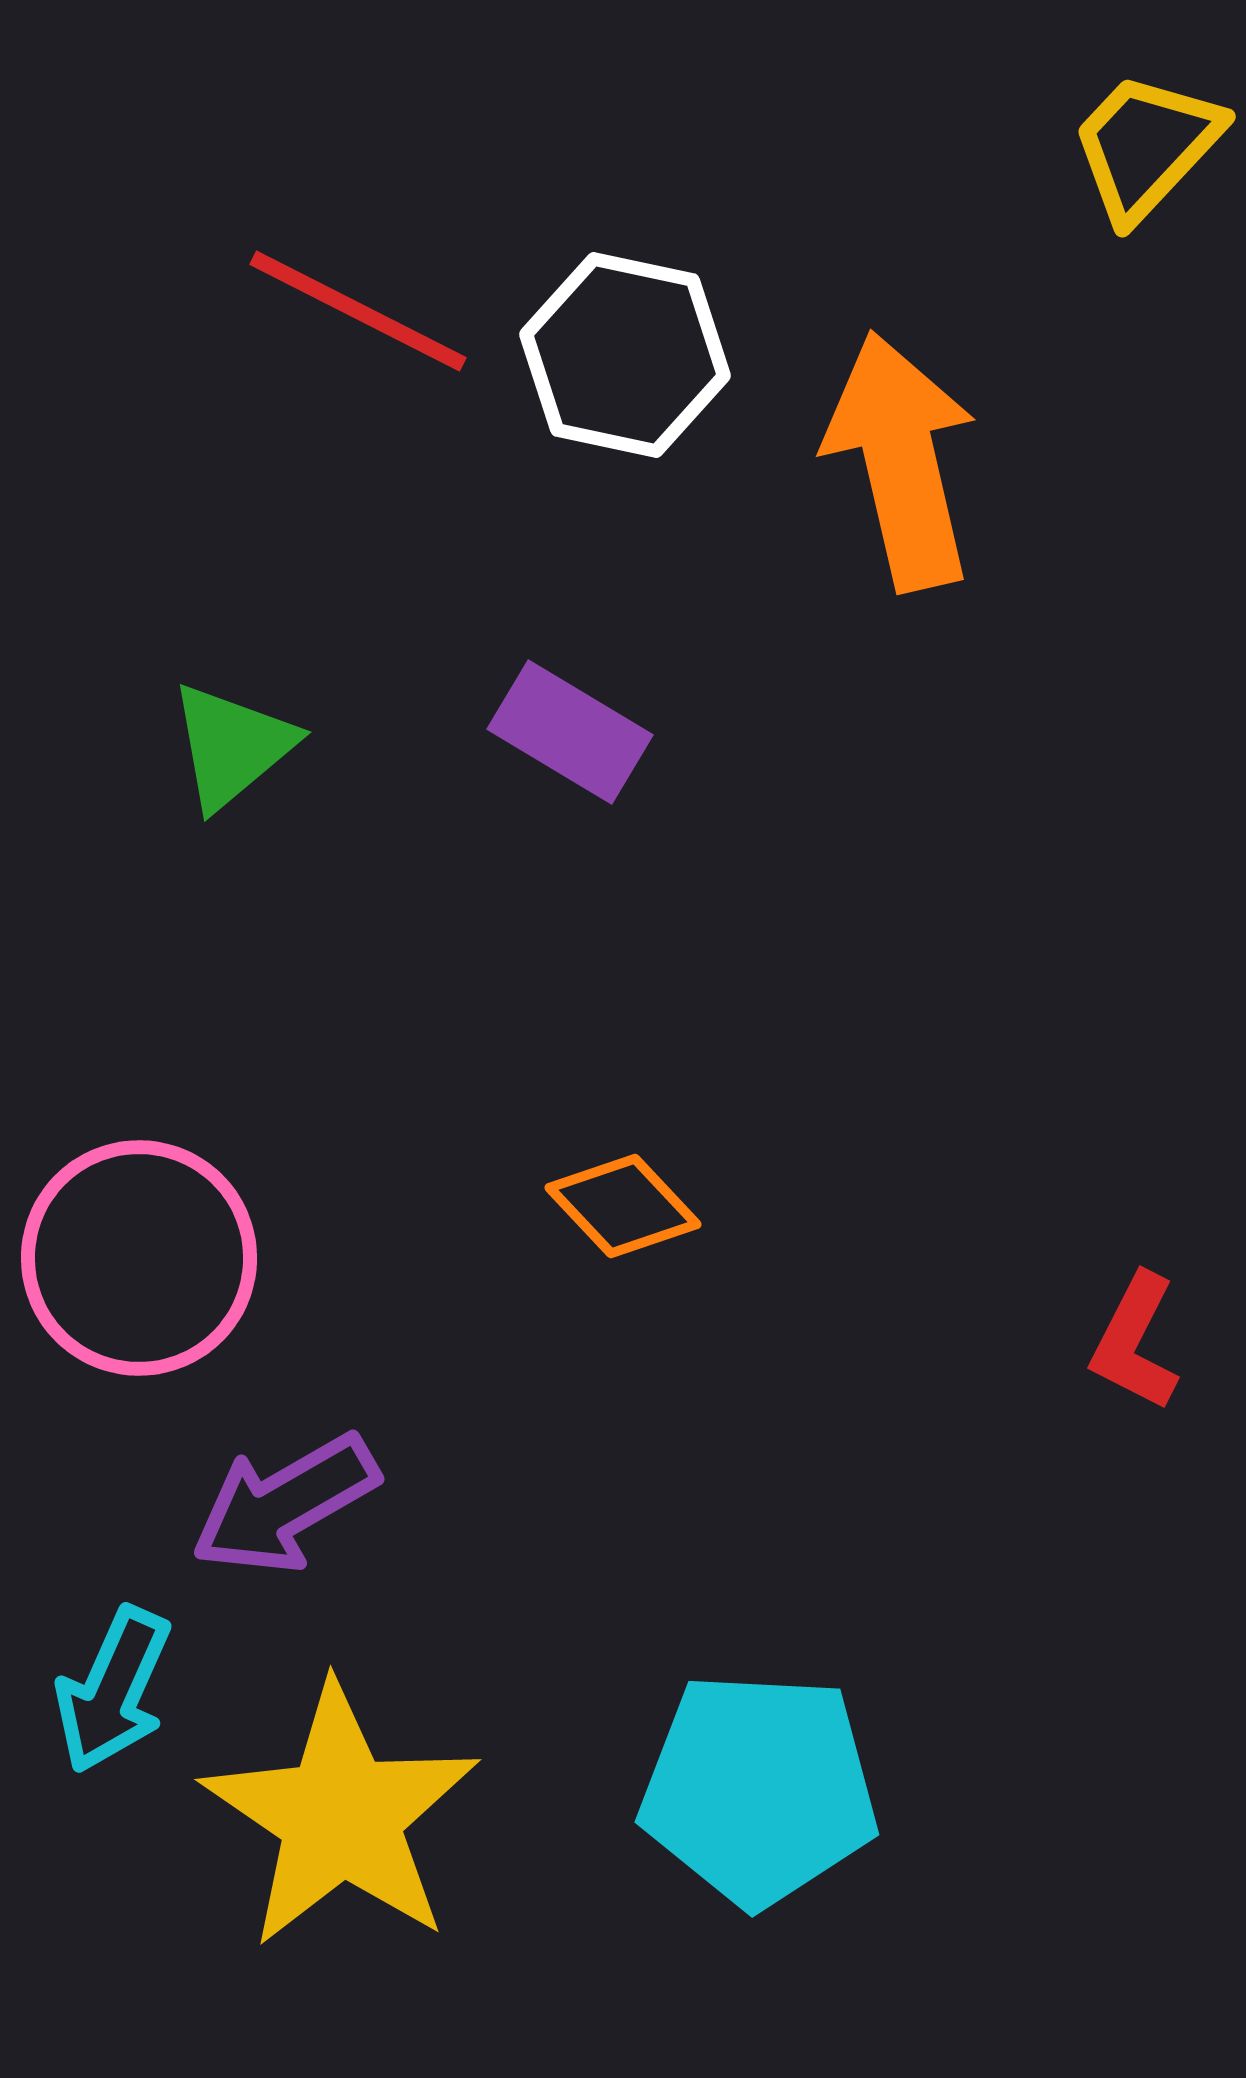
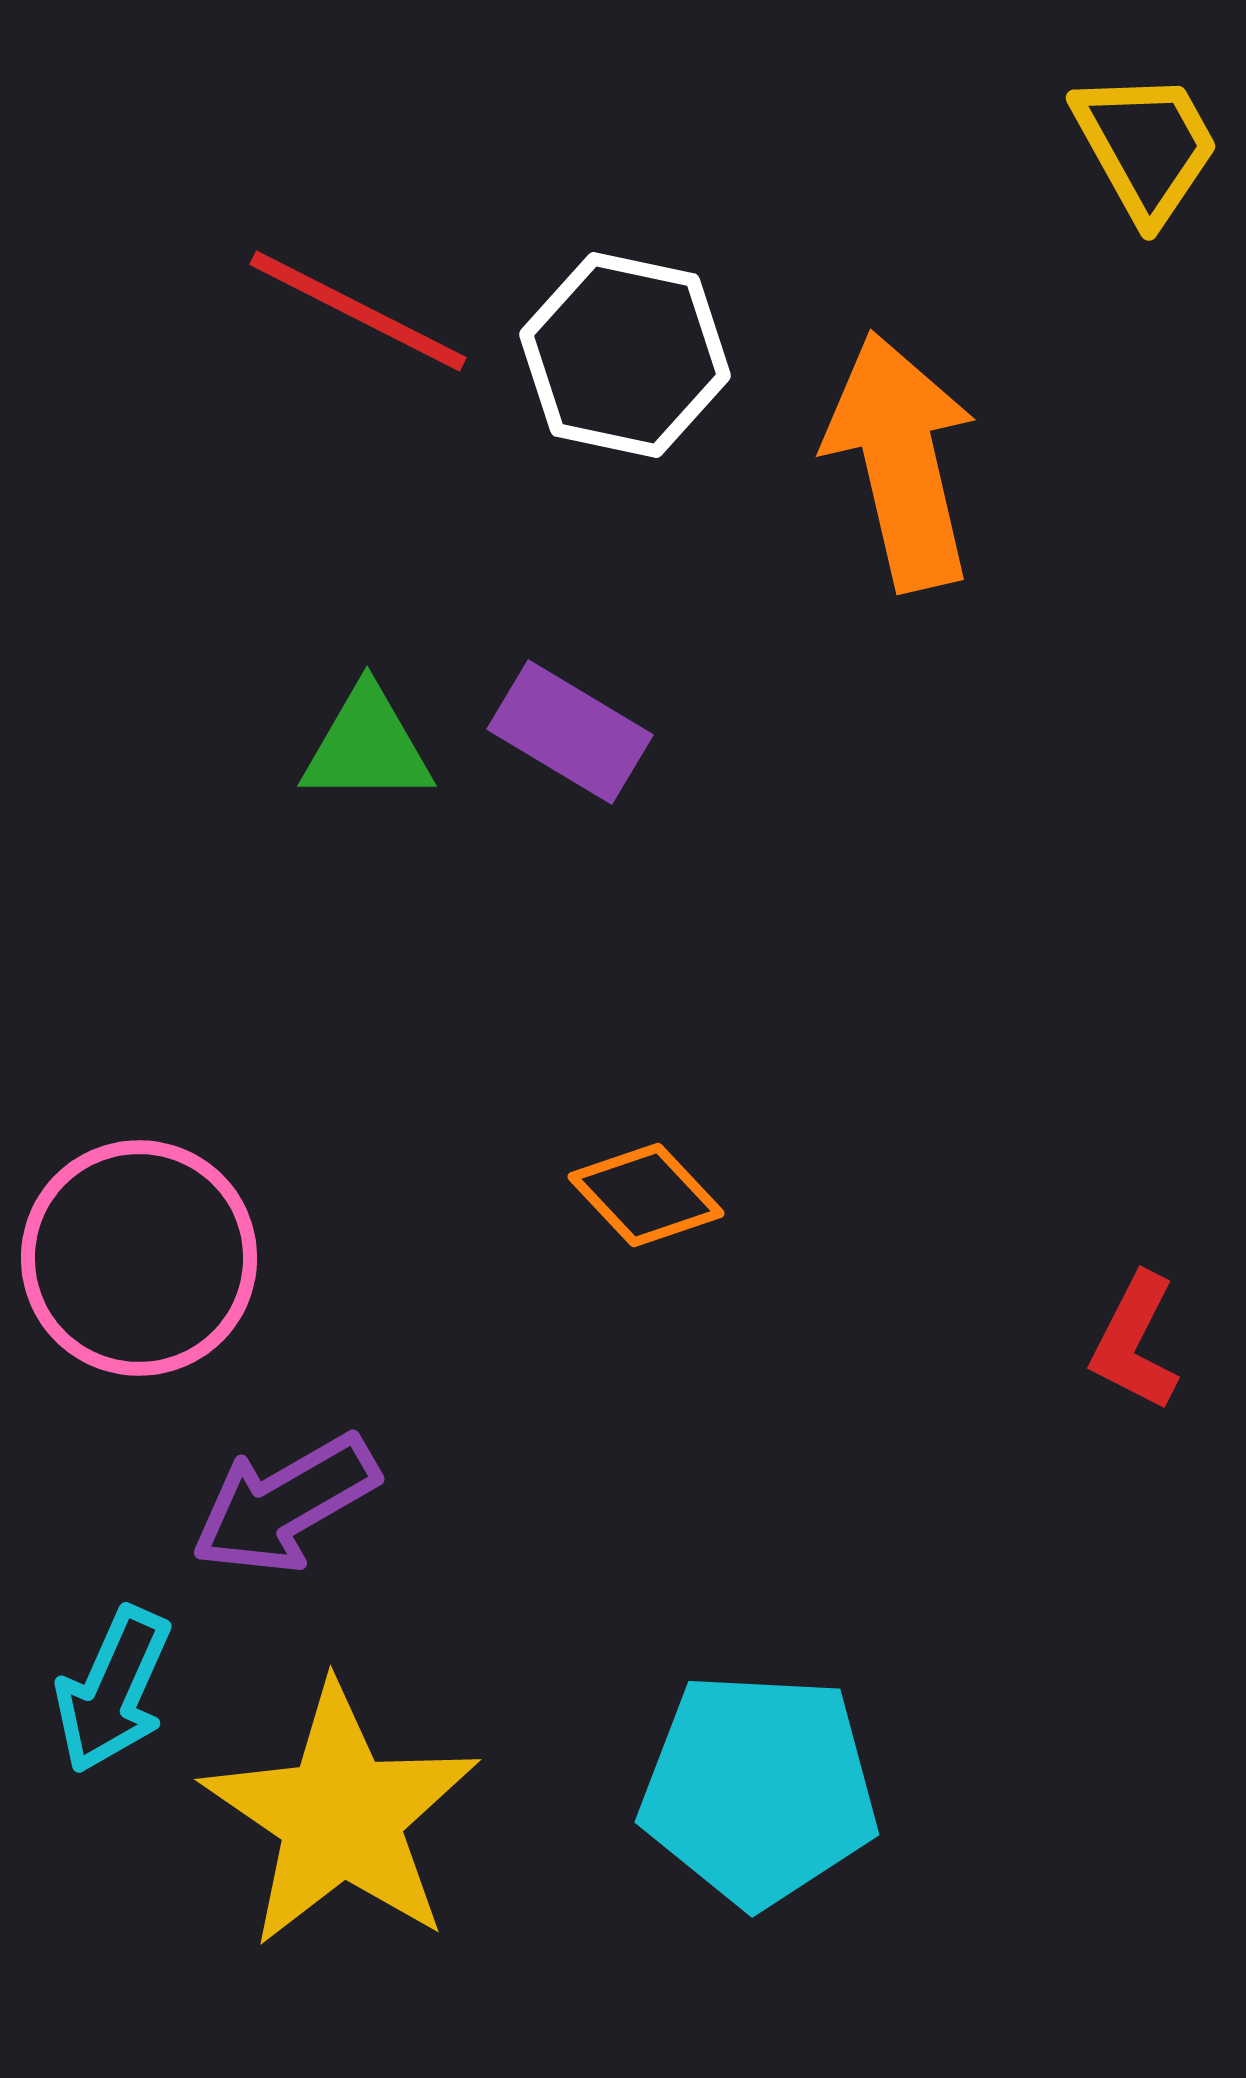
yellow trapezoid: rotated 108 degrees clockwise
green triangle: moved 135 px right; rotated 40 degrees clockwise
orange diamond: moved 23 px right, 11 px up
